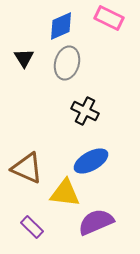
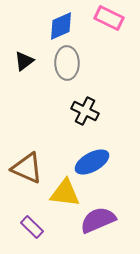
black triangle: moved 3 px down; rotated 25 degrees clockwise
gray ellipse: rotated 16 degrees counterclockwise
blue ellipse: moved 1 px right, 1 px down
purple semicircle: moved 2 px right, 2 px up
